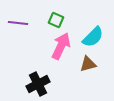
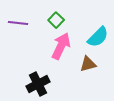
green square: rotated 21 degrees clockwise
cyan semicircle: moved 5 px right
